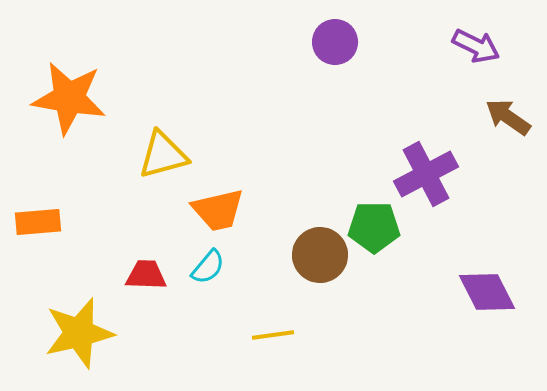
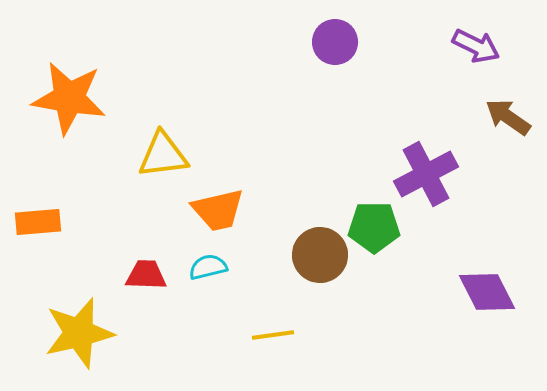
yellow triangle: rotated 8 degrees clockwise
cyan semicircle: rotated 144 degrees counterclockwise
